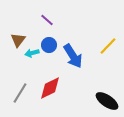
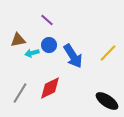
brown triangle: rotated 42 degrees clockwise
yellow line: moved 7 px down
